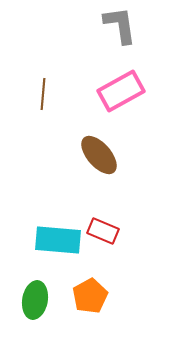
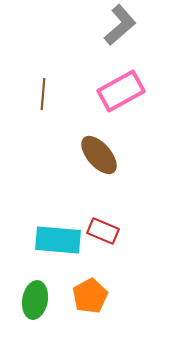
gray L-shape: rotated 57 degrees clockwise
